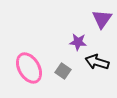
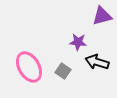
purple triangle: moved 3 px up; rotated 40 degrees clockwise
pink ellipse: moved 1 px up
